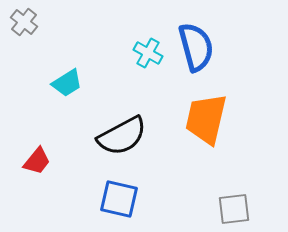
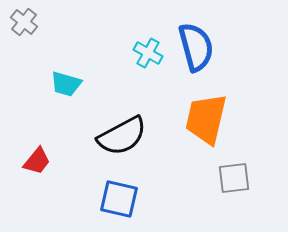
cyan trapezoid: moved 1 px left, 1 px down; rotated 48 degrees clockwise
gray square: moved 31 px up
